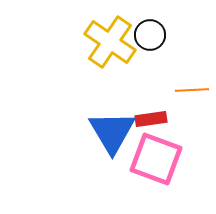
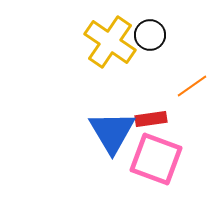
orange line: moved 4 px up; rotated 32 degrees counterclockwise
